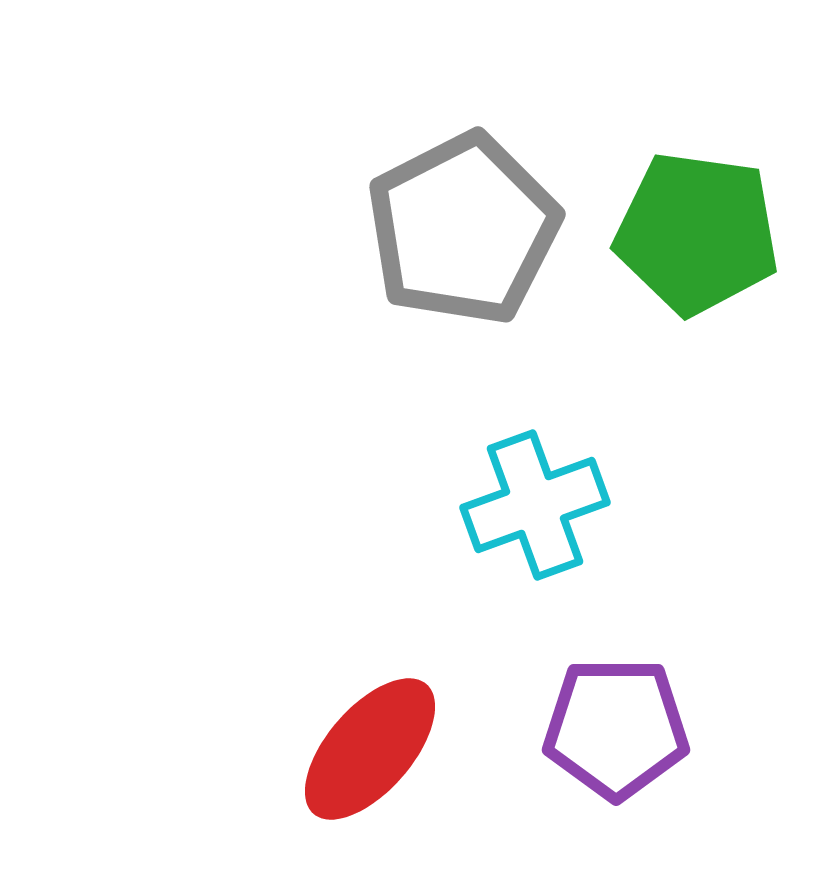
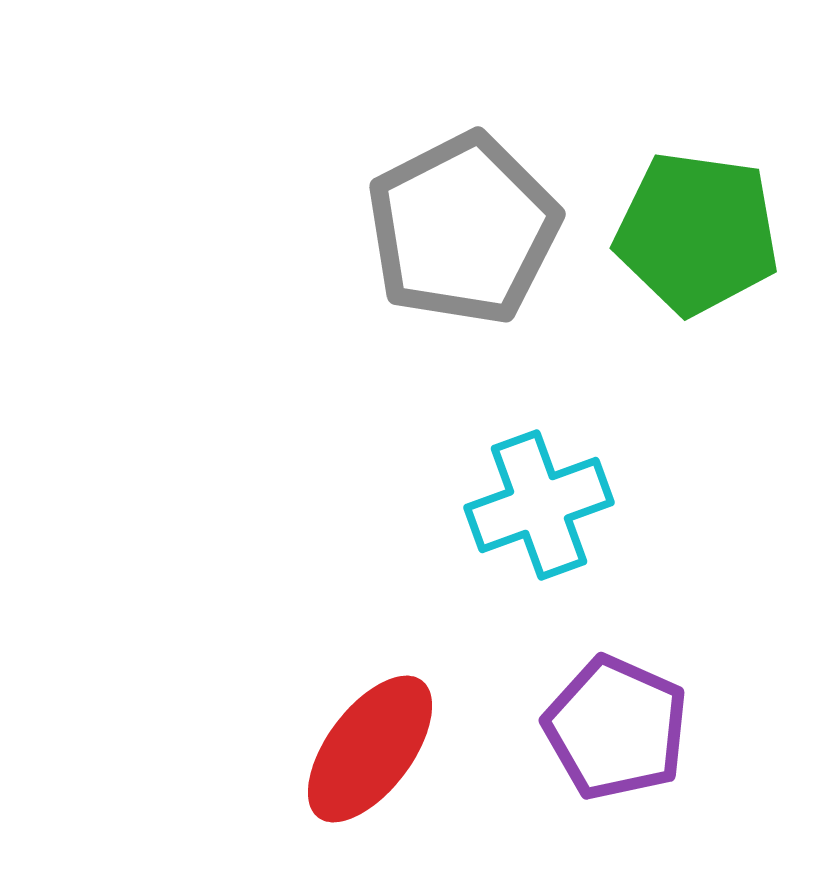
cyan cross: moved 4 px right
purple pentagon: rotated 24 degrees clockwise
red ellipse: rotated 4 degrees counterclockwise
